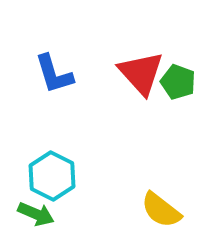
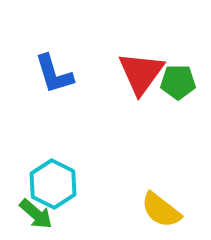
red triangle: rotated 18 degrees clockwise
green pentagon: rotated 20 degrees counterclockwise
cyan hexagon: moved 1 px right, 8 px down
green arrow: rotated 18 degrees clockwise
